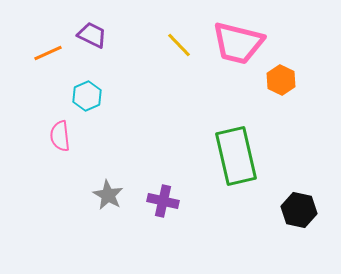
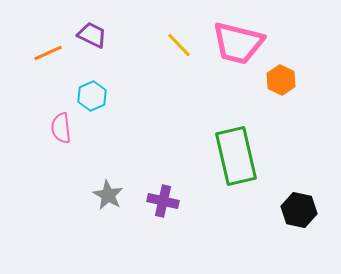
cyan hexagon: moved 5 px right
pink semicircle: moved 1 px right, 8 px up
